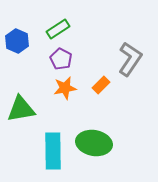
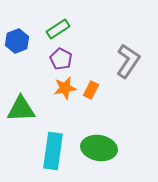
blue hexagon: rotated 15 degrees clockwise
gray L-shape: moved 2 px left, 2 px down
orange rectangle: moved 10 px left, 5 px down; rotated 18 degrees counterclockwise
green triangle: rotated 8 degrees clockwise
green ellipse: moved 5 px right, 5 px down
cyan rectangle: rotated 9 degrees clockwise
